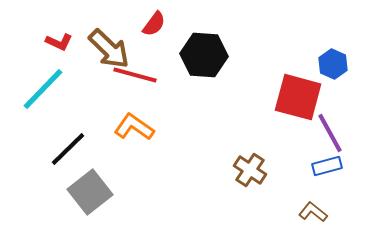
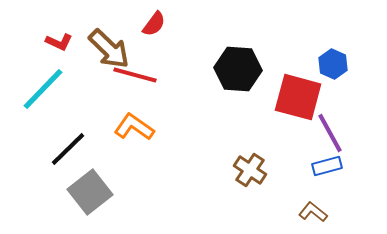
black hexagon: moved 34 px right, 14 px down
